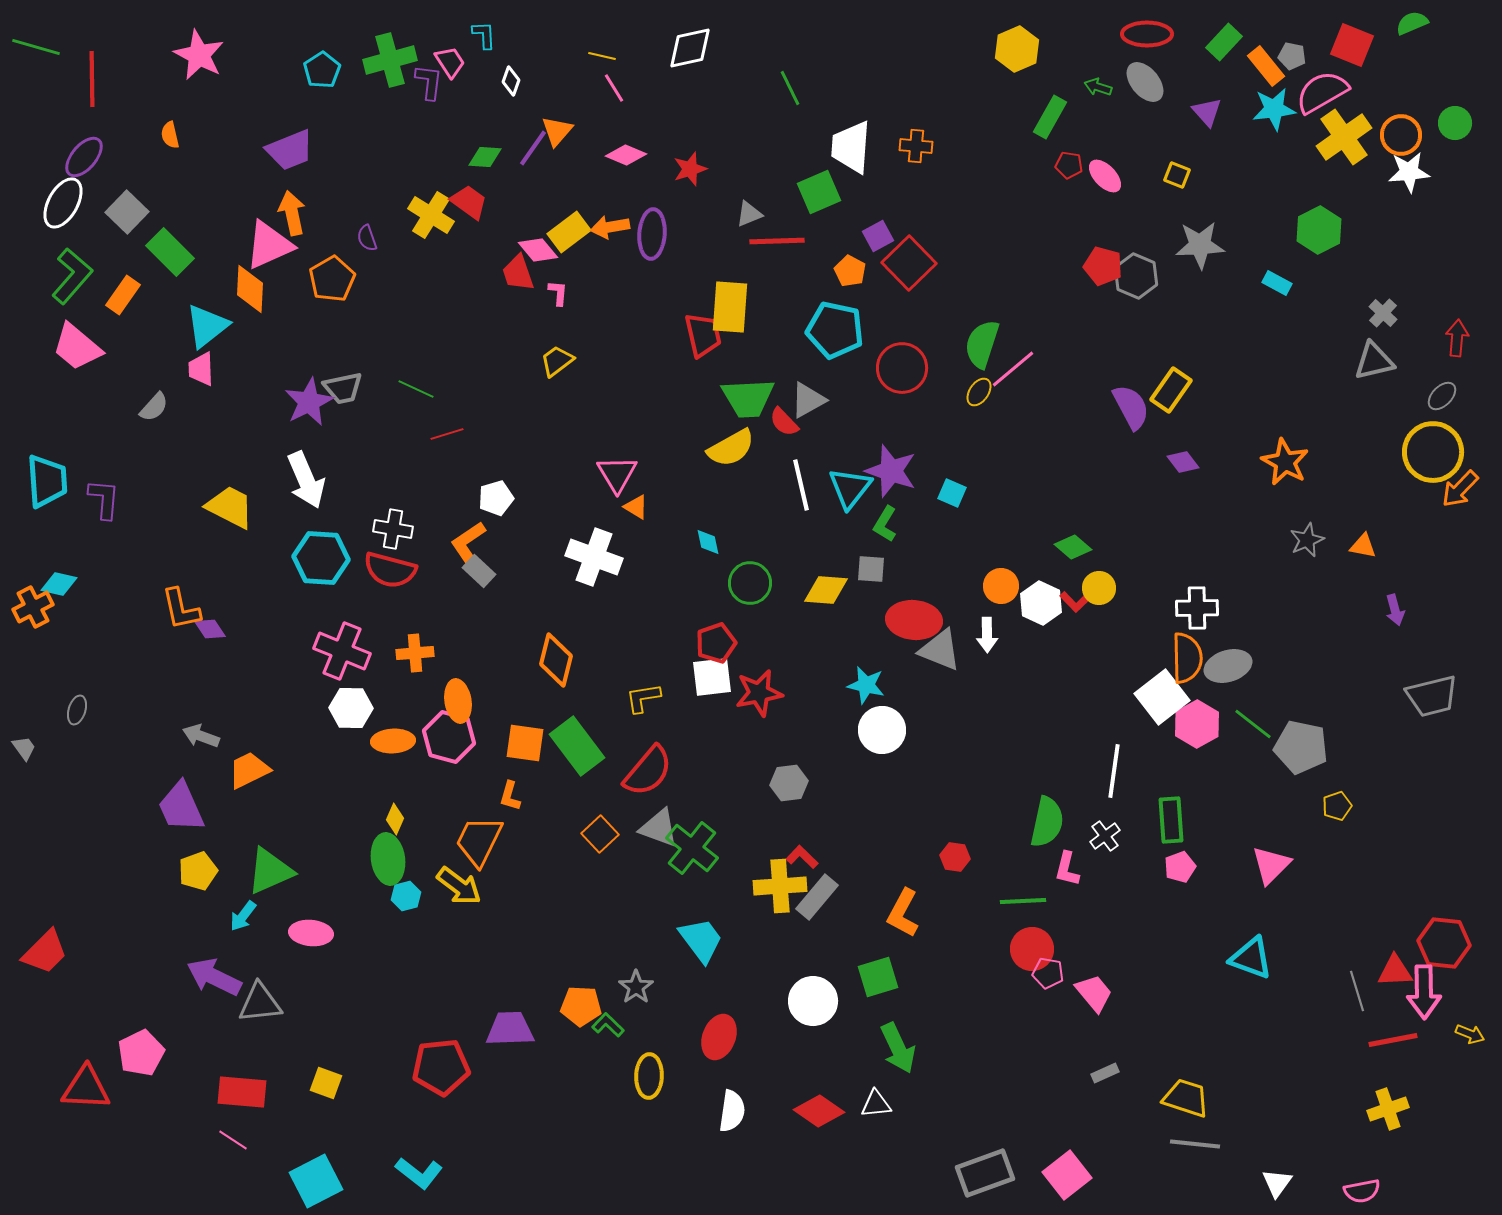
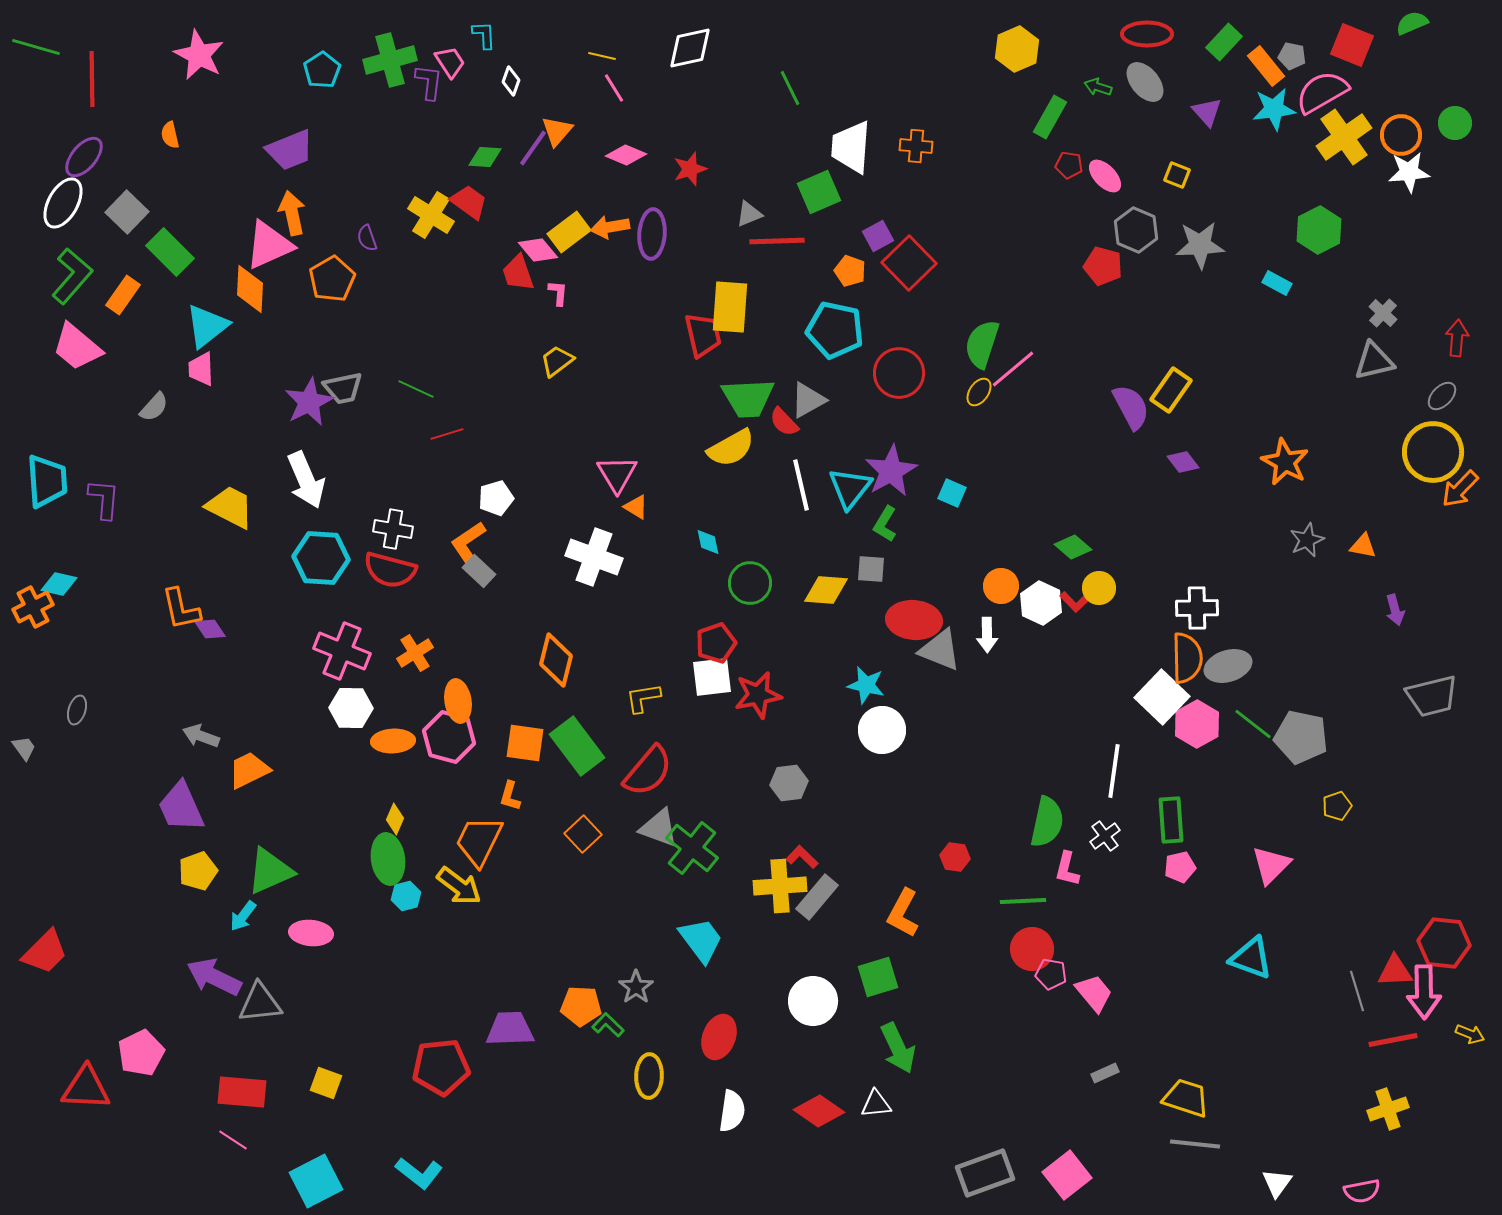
orange pentagon at (850, 271): rotated 8 degrees counterclockwise
gray hexagon at (1136, 276): moved 46 px up
red circle at (902, 368): moved 3 px left, 5 px down
purple star at (891, 471): rotated 24 degrees clockwise
orange cross at (415, 653): rotated 27 degrees counterclockwise
red star at (759, 693): moved 1 px left, 2 px down
white square at (1162, 697): rotated 8 degrees counterclockwise
gray pentagon at (1301, 747): moved 10 px up
orange square at (600, 834): moved 17 px left
pink pentagon at (1180, 867): rotated 8 degrees clockwise
pink pentagon at (1048, 973): moved 3 px right, 1 px down
